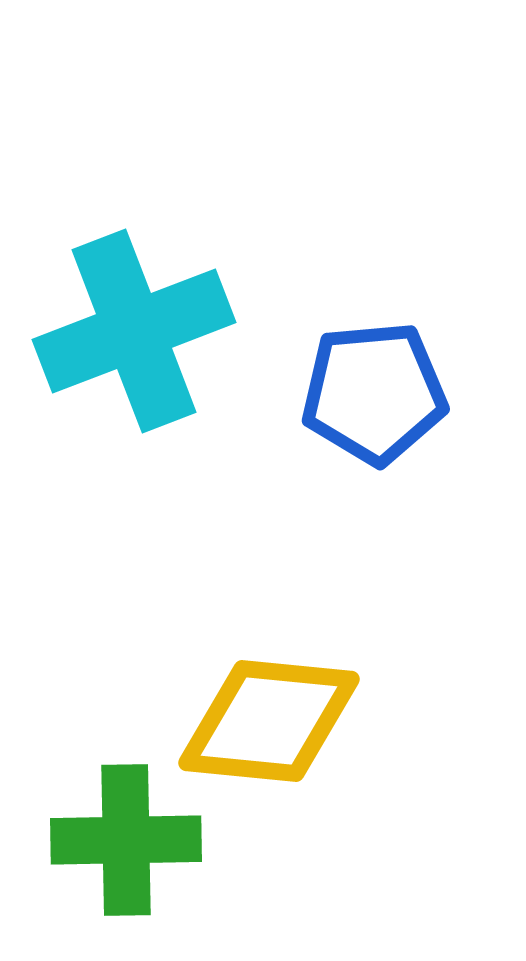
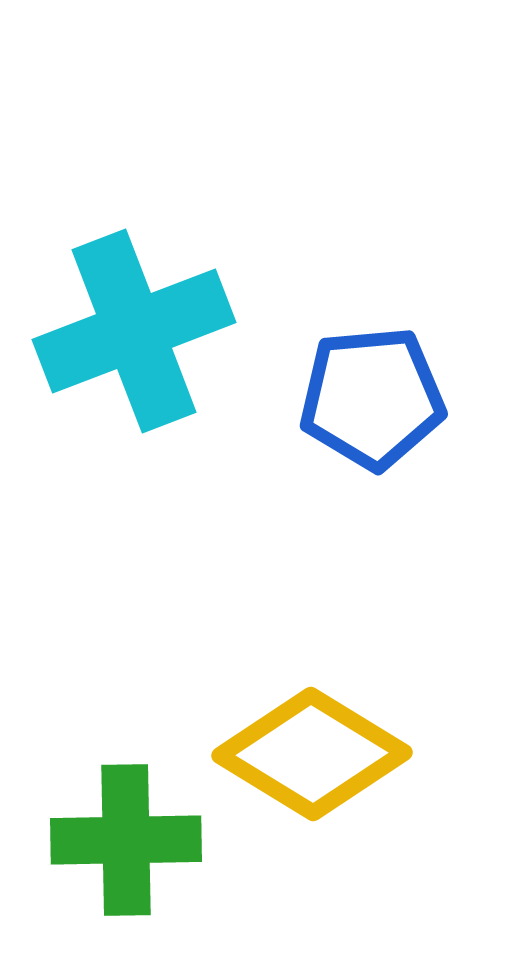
blue pentagon: moved 2 px left, 5 px down
yellow diamond: moved 43 px right, 33 px down; rotated 26 degrees clockwise
